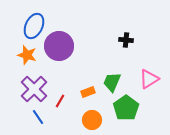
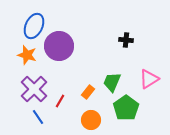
orange rectangle: rotated 32 degrees counterclockwise
orange circle: moved 1 px left
